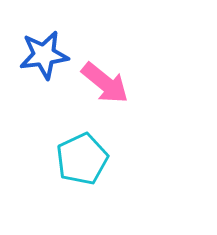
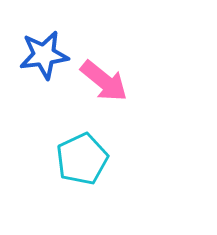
pink arrow: moved 1 px left, 2 px up
